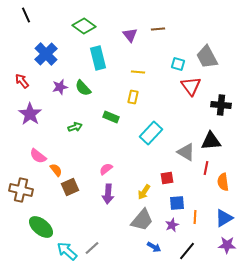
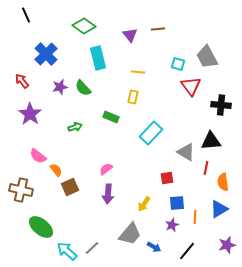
yellow arrow at (144, 192): moved 12 px down
blue triangle at (224, 218): moved 5 px left, 9 px up
gray trapezoid at (142, 220): moved 12 px left, 14 px down
purple star at (227, 245): rotated 18 degrees counterclockwise
